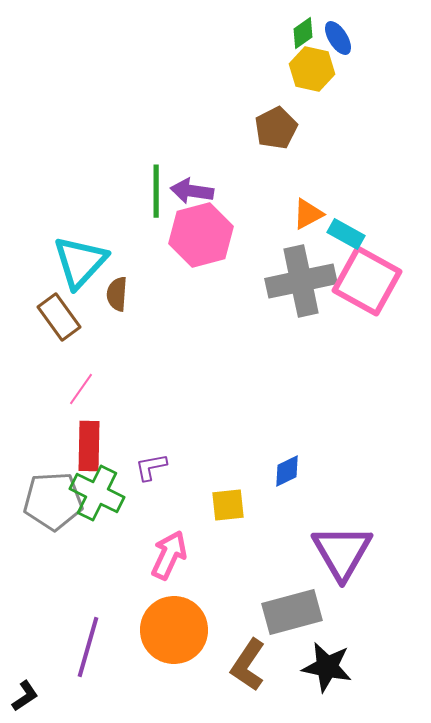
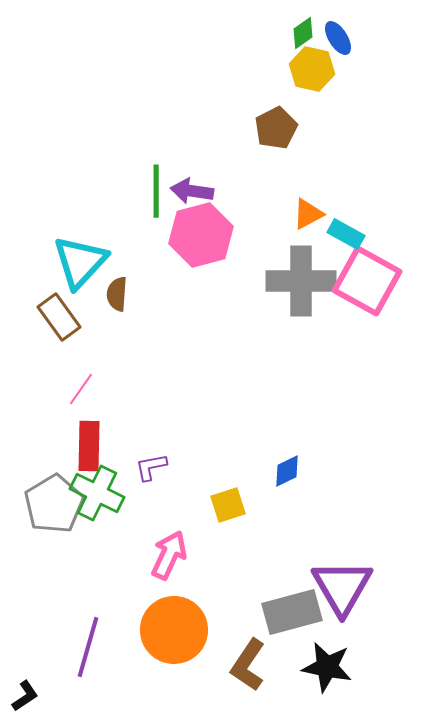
gray cross: rotated 12 degrees clockwise
gray pentagon: moved 1 px right, 3 px down; rotated 28 degrees counterclockwise
yellow square: rotated 12 degrees counterclockwise
purple triangle: moved 35 px down
